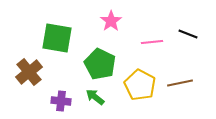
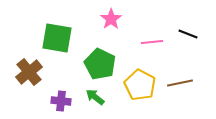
pink star: moved 2 px up
